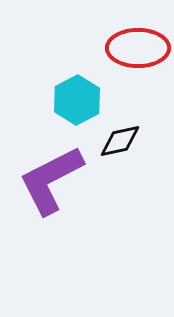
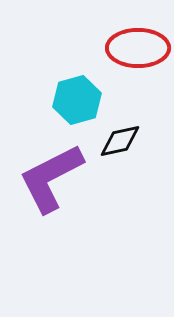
cyan hexagon: rotated 12 degrees clockwise
purple L-shape: moved 2 px up
